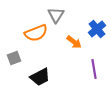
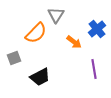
orange semicircle: rotated 25 degrees counterclockwise
